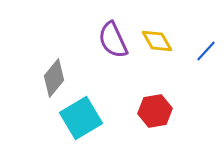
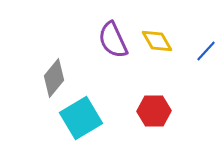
red hexagon: moved 1 px left; rotated 8 degrees clockwise
